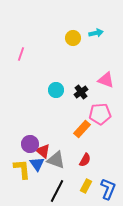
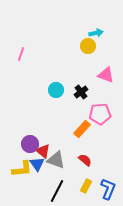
yellow circle: moved 15 px right, 8 px down
pink triangle: moved 5 px up
red semicircle: rotated 80 degrees counterclockwise
yellow L-shape: rotated 90 degrees clockwise
